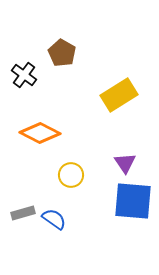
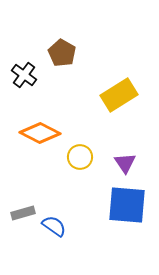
yellow circle: moved 9 px right, 18 px up
blue square: moved 6 px left, 4 px down
blue semicircle: moved 7 px down
